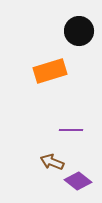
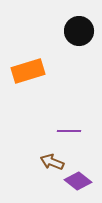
orange rectangle: moved 22 px left
purple line: moved 2 px left, 1 px down
